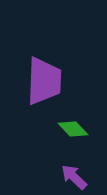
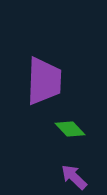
green diamond: moved 3 px left
